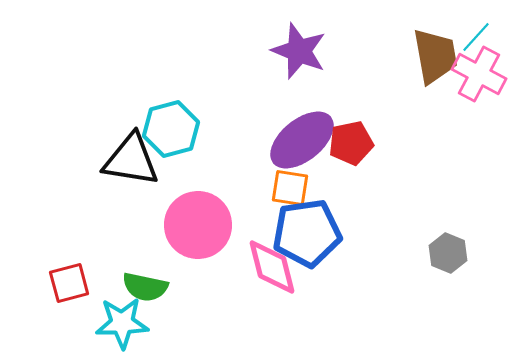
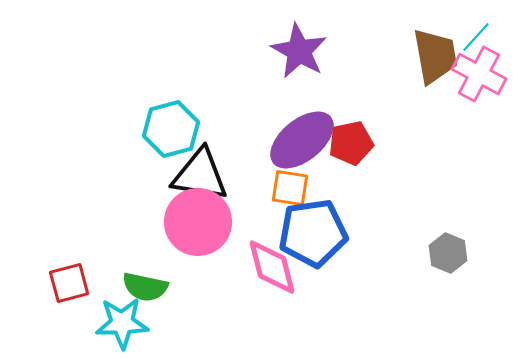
purple star: rotated 8 degrees clockwise
black triangle: moved 69 px right, 15 px down
pink circle: moved 3 px up
blue pentagon: moved 6 px right
